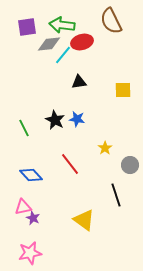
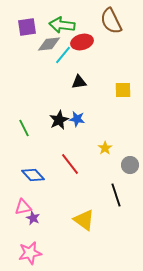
black star: moved 4 px right; rotated 18 degrees clockwise
blue diamond: moved 2 px right
